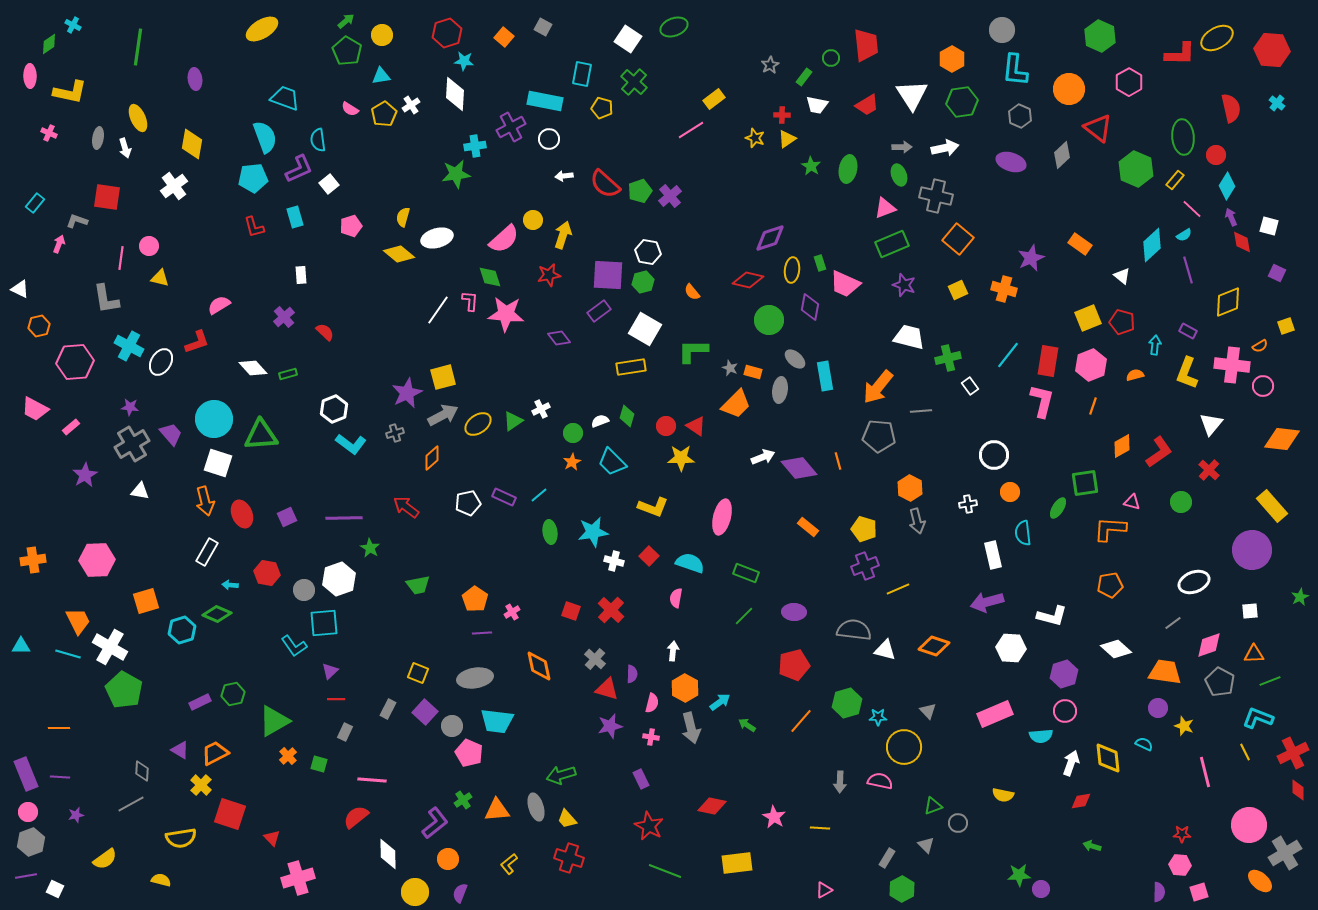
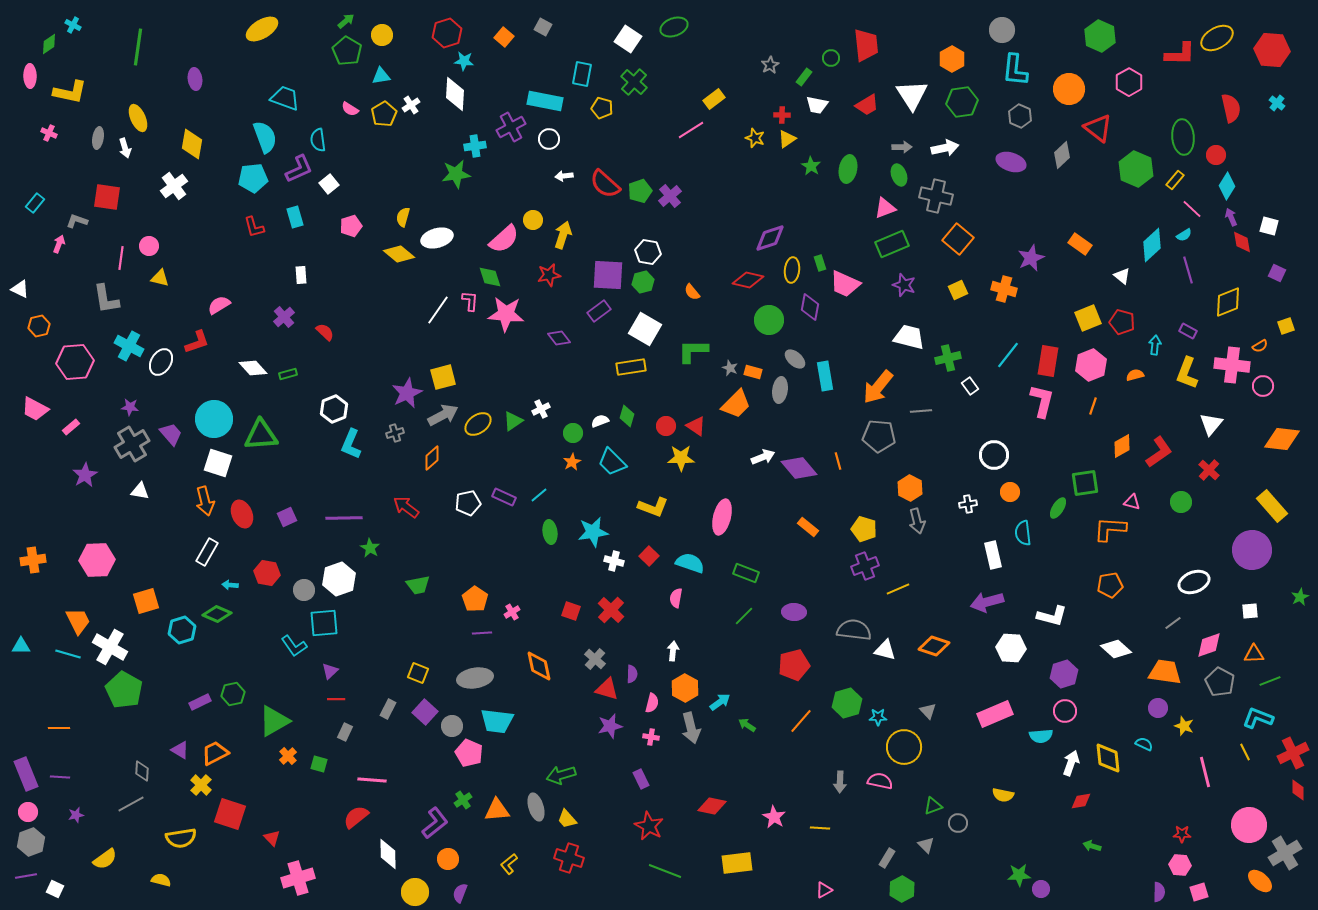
cyan L-shape at (351, 444): rotated 76 degrees clockwise
